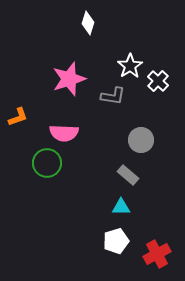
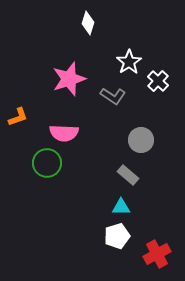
white star: moved 1 px left, 4 px up
gray L-shape: rotated 25 degrees clockwise
white pentagon: moved 1 px right, 5 px up
